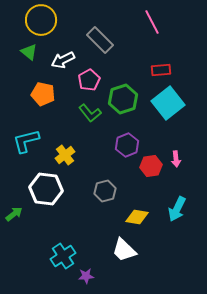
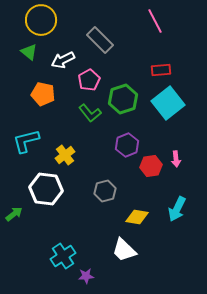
pink line: moved 3 px right, 1 px up
